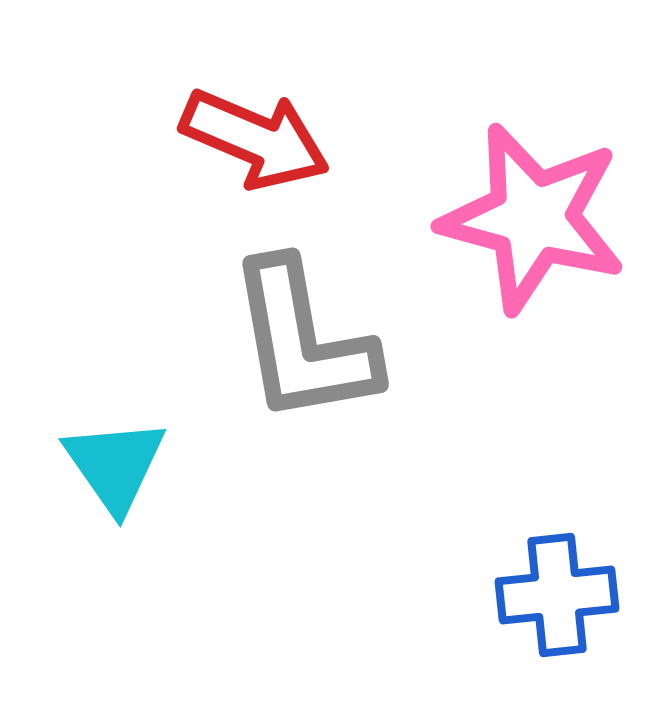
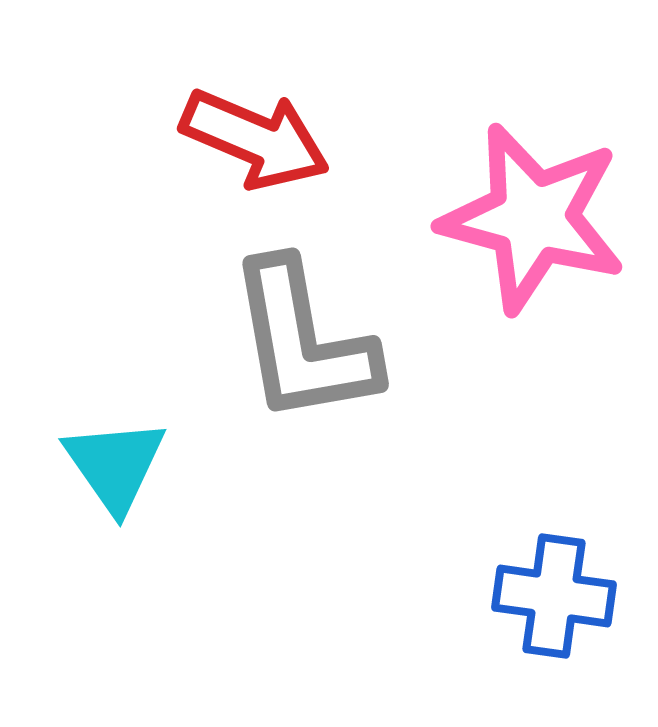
blue cross: moved 3 px left, 1 px down; rotated 14 degrees clockwise
